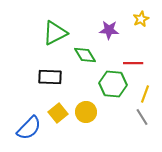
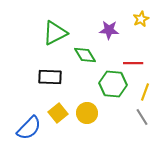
yellow line: moved 2 px up
yellow circle: moved 1 px right, 1 px down
